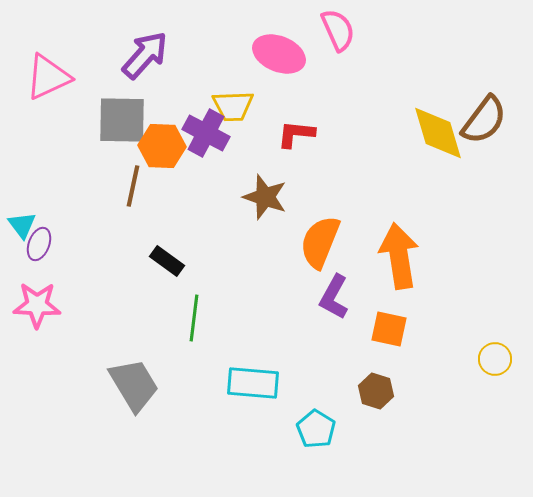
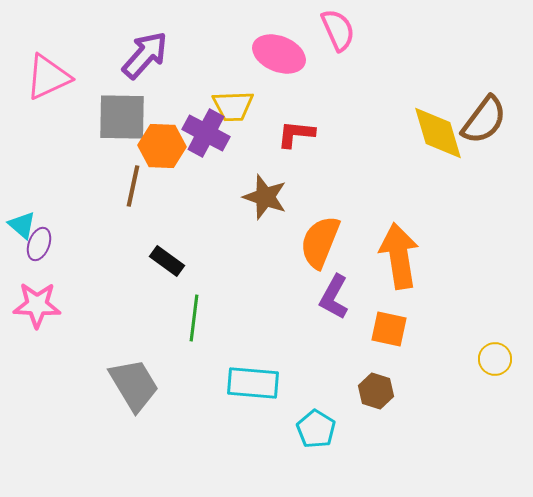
gray square: moved 3 px up
cyan triangle: rotated 12 degrees counterclockwise
